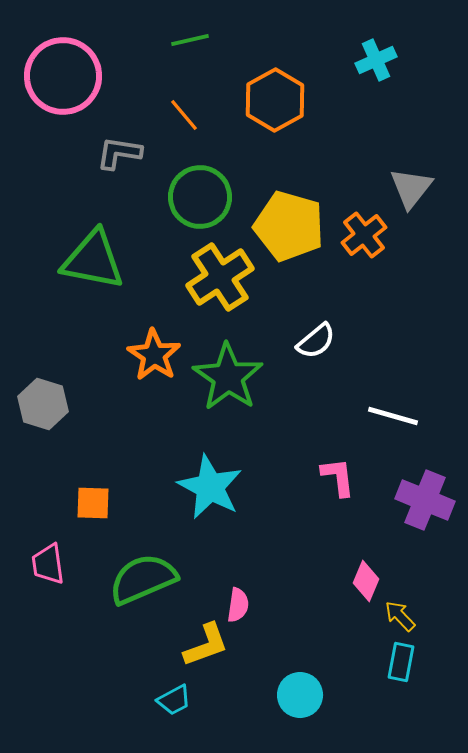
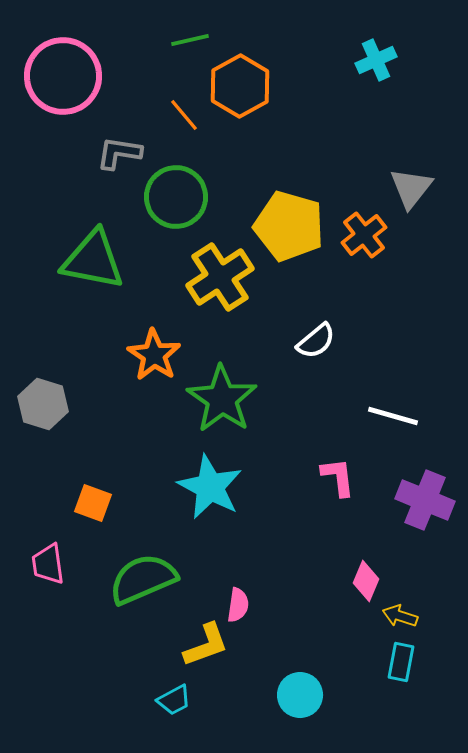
orange hexagon: moved 35 px left, 14 px up
green circle: moved 24 px left
green star: moved 6 px left, 22 px down
orange square: rotated 18 degrees clockwise
yellow arrow: rotated 28 degrees counterclockwise
